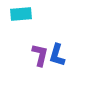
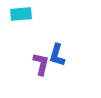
purple L-shape: moved 1 px right, 9 px down
